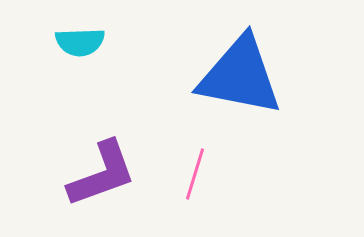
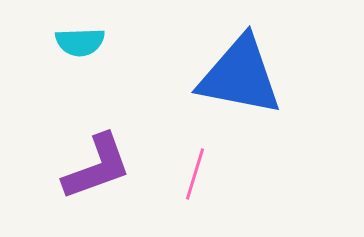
purple L-shape: moved 5 px left, 7 px up
